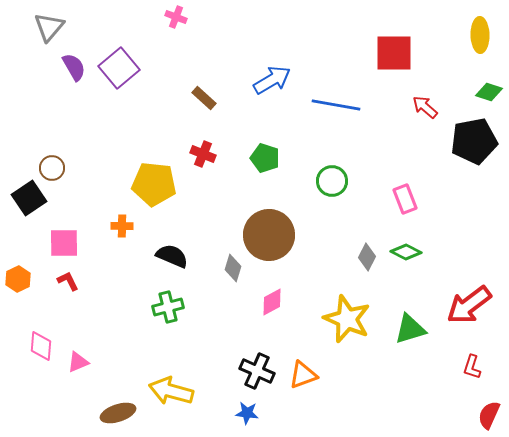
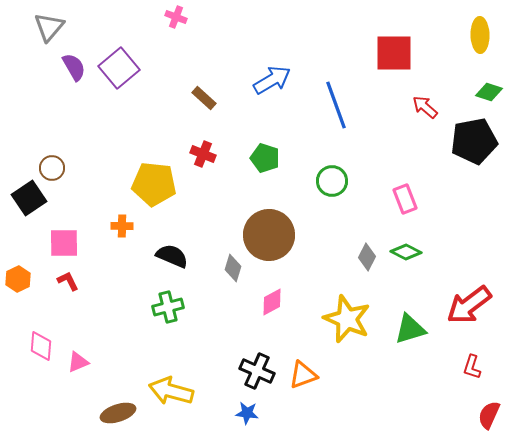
blue line at (336, 105): rotated 60 degrees clockwise
